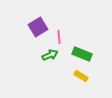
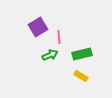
green rectangle: rotated 36 degrees counterclockwise
